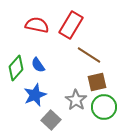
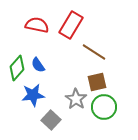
brown line: moved 5 px right, 3 px up
green diamond: moved 1 px right
blue star: moved 2 px left; rotated 15 degrees clockwise
gray star: moved 1 px up
